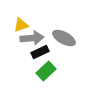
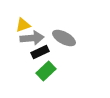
yellow triangle: moved 2 px right
